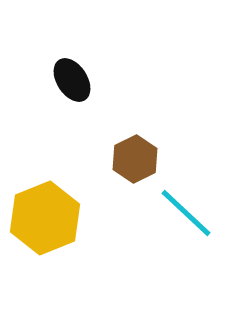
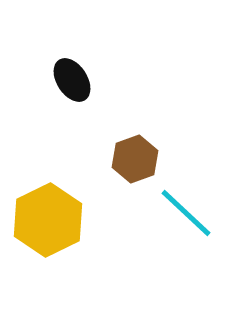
brown hexagon: rotated 6 degrees clockwise
yellow hexagon: moved 3 px right, 2 px down; rotated 4 degrees counterclockwise
